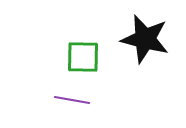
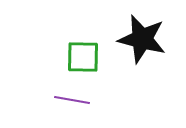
black star: moved 3 px left
